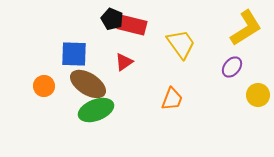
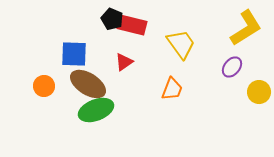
yellow circle: moved 1 px right, 3 px up
orange trapezoid: moved 10 px up
